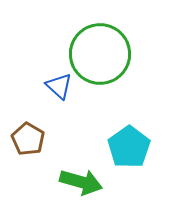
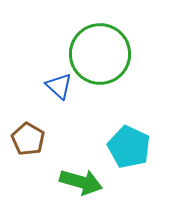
cyan pentagon: rotated 12 degrees counterclockwise
